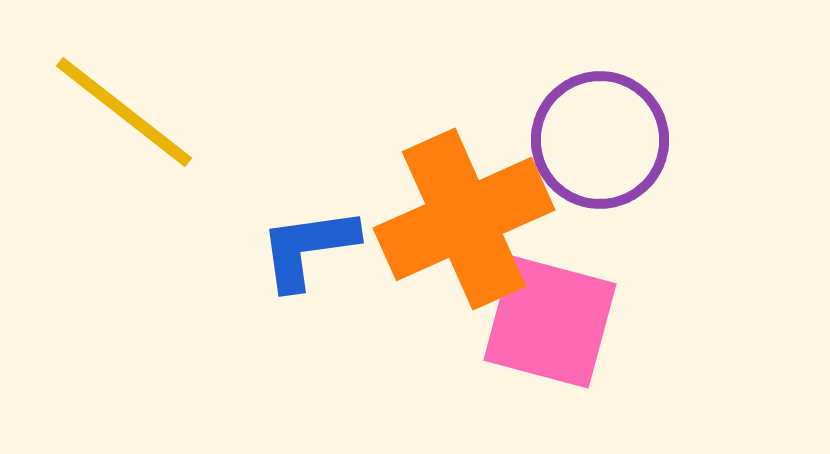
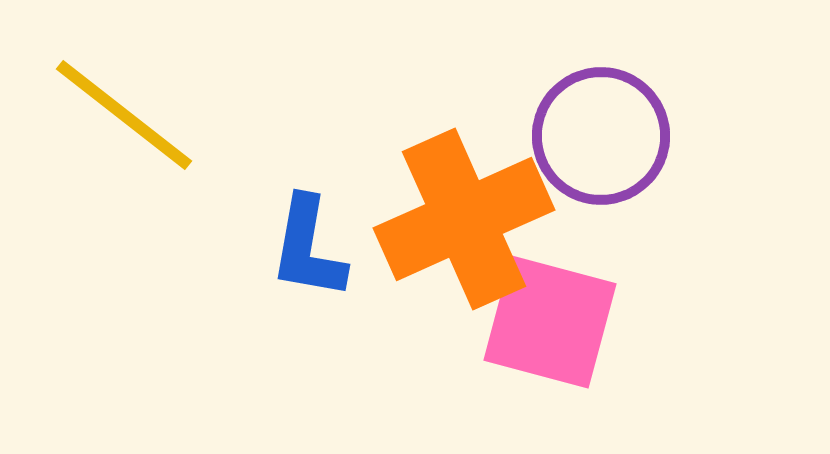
yellow line: moved 3 px down
purple circle: moved 1 px right, 4 px up
blue L-shape: rotated 72 degrees counterclockwise
